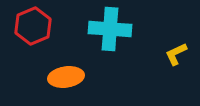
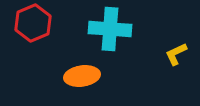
red hexagon: moved 3 px up
orange ellipse: moved 16 px right, 1 px up
